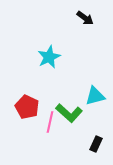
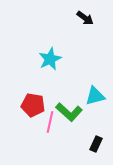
cyan star: moved 1 px right, 2 px down
red pentagon: moved 6 px right, 2 px up; rotated 15 degrees counterclockwise
green L-shape: moved 1 px up
